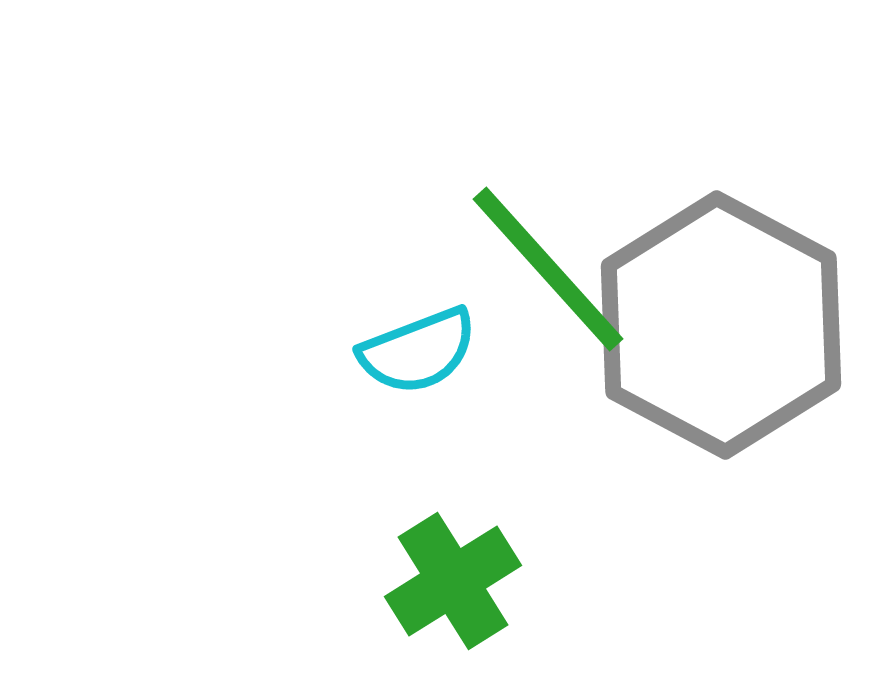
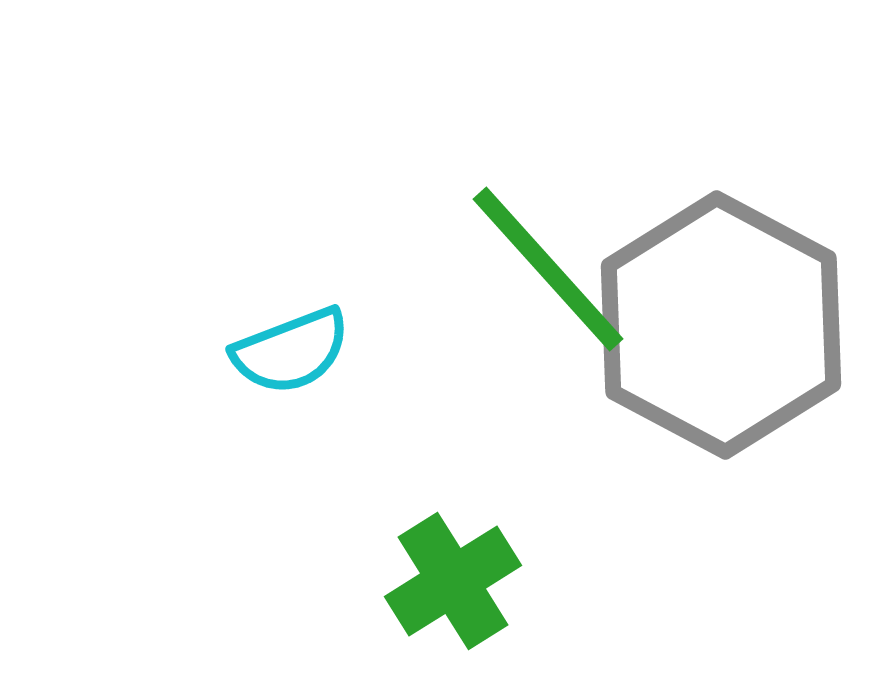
cyan semicircle: moved 127 px left
